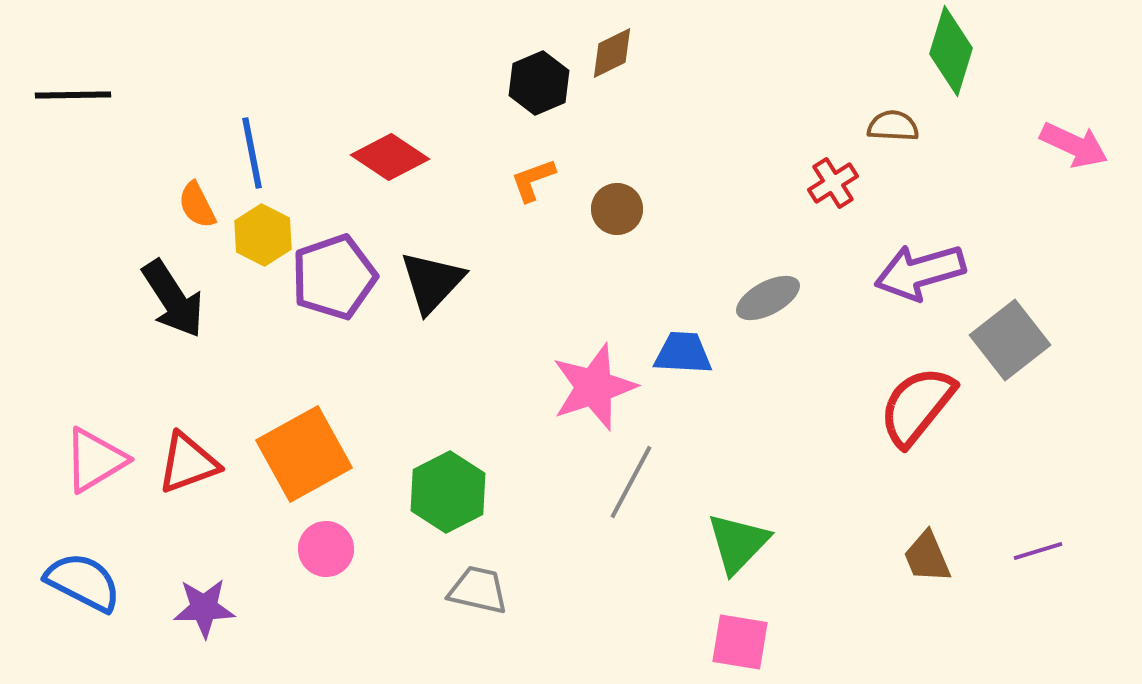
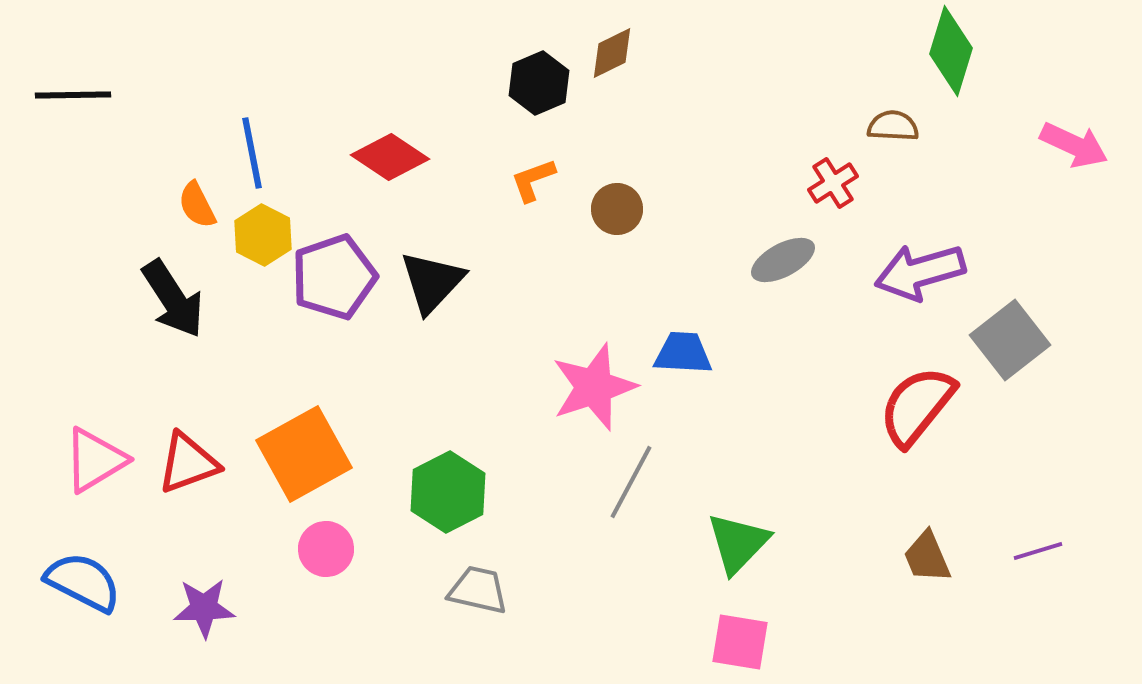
gray ellipse: moved 15 px right, 38 px up
